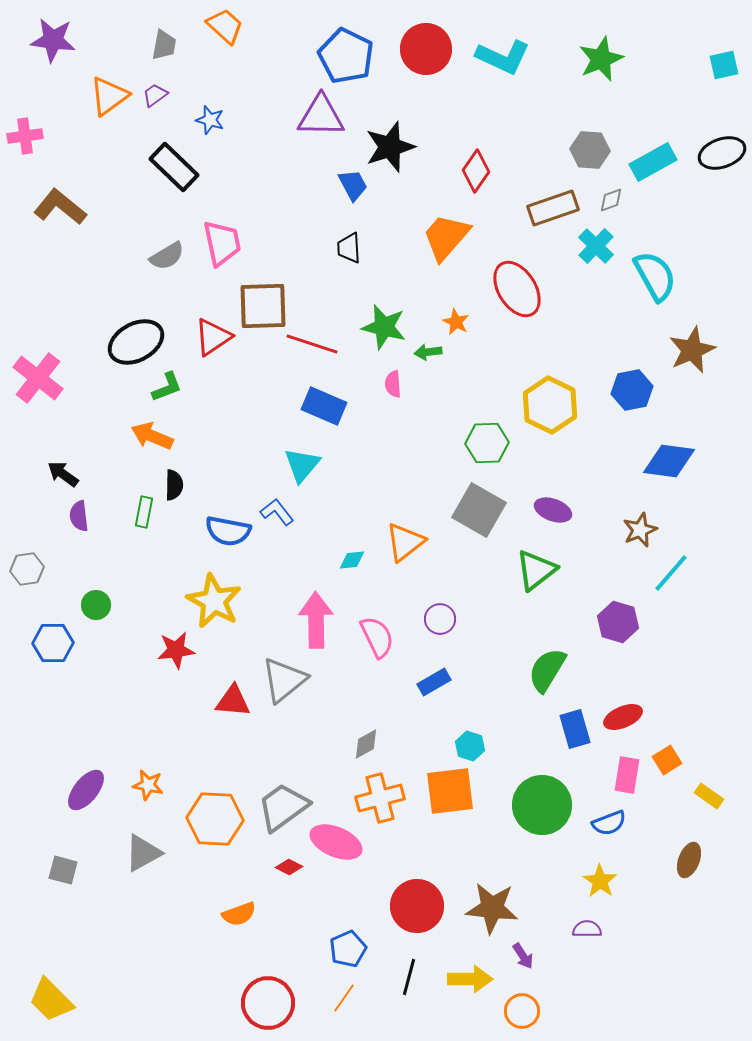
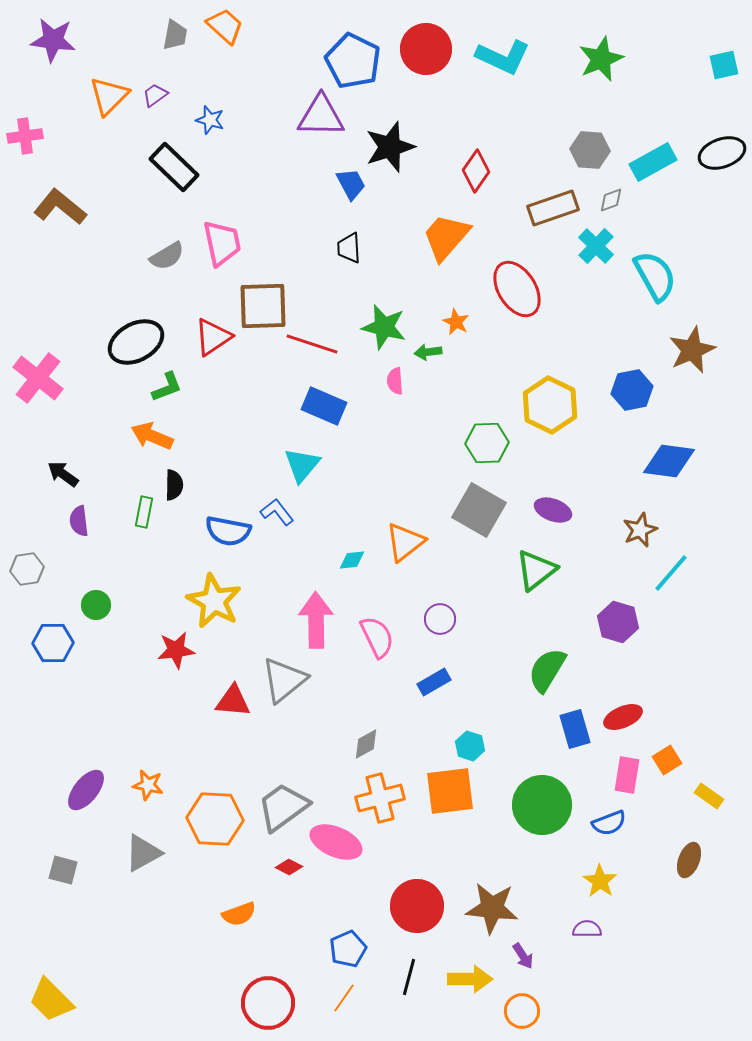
gray trapezoid at (164, 45): moved 11 px right, 10 px up
blue pentagon at (346, 56): moved 7 px right, 5 px down
orange triangle at (109, 96): rotated 9 degrees counterclockwise
blue trapezoid at (353, 185): moved 2 px left, 1 px up
pink semicircle at (393, 384): moved 2 px right, 3 px up
purple semicircle at (79, 516): moved 5 px down
